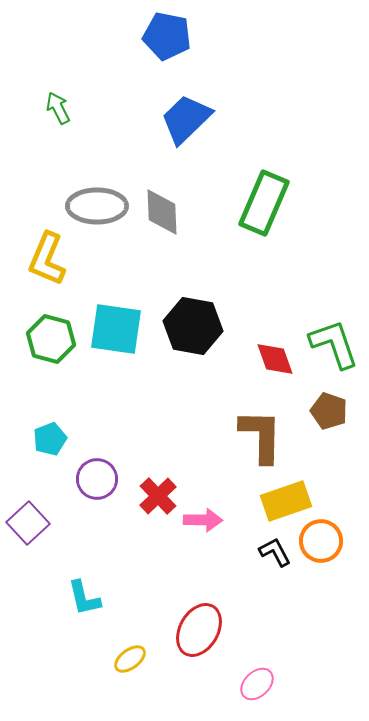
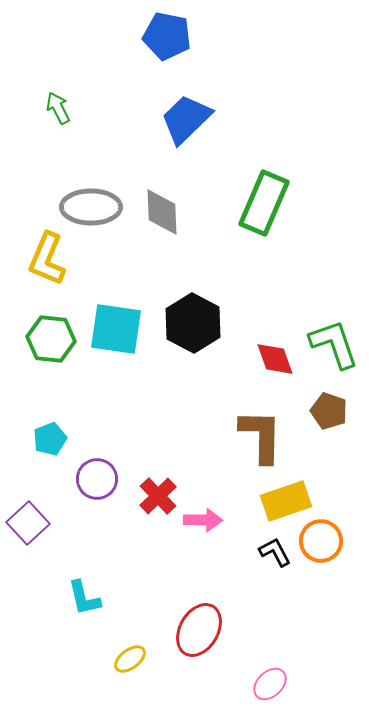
gray ellipse: moved 6 px left, 1 px down
black hexagon: moved 3 px up; rotated 18 degrees clockwise
green hexagon: rotated 9 degrees counterclockwise
pink ellipse: moved 13 px right
